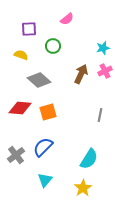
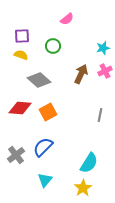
purple square: moved 7 px left, 7 px down
orange square: rotated 12 degrees counterclockwise
cyan semicircle: moved 4 px down
